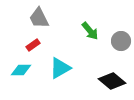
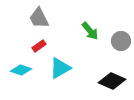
red rectangle: moved 6 px right, 1 px down
cyan diamond: rotated 20 degrees clockwise
black diamond: rotated 16 degrees counterclockwise
